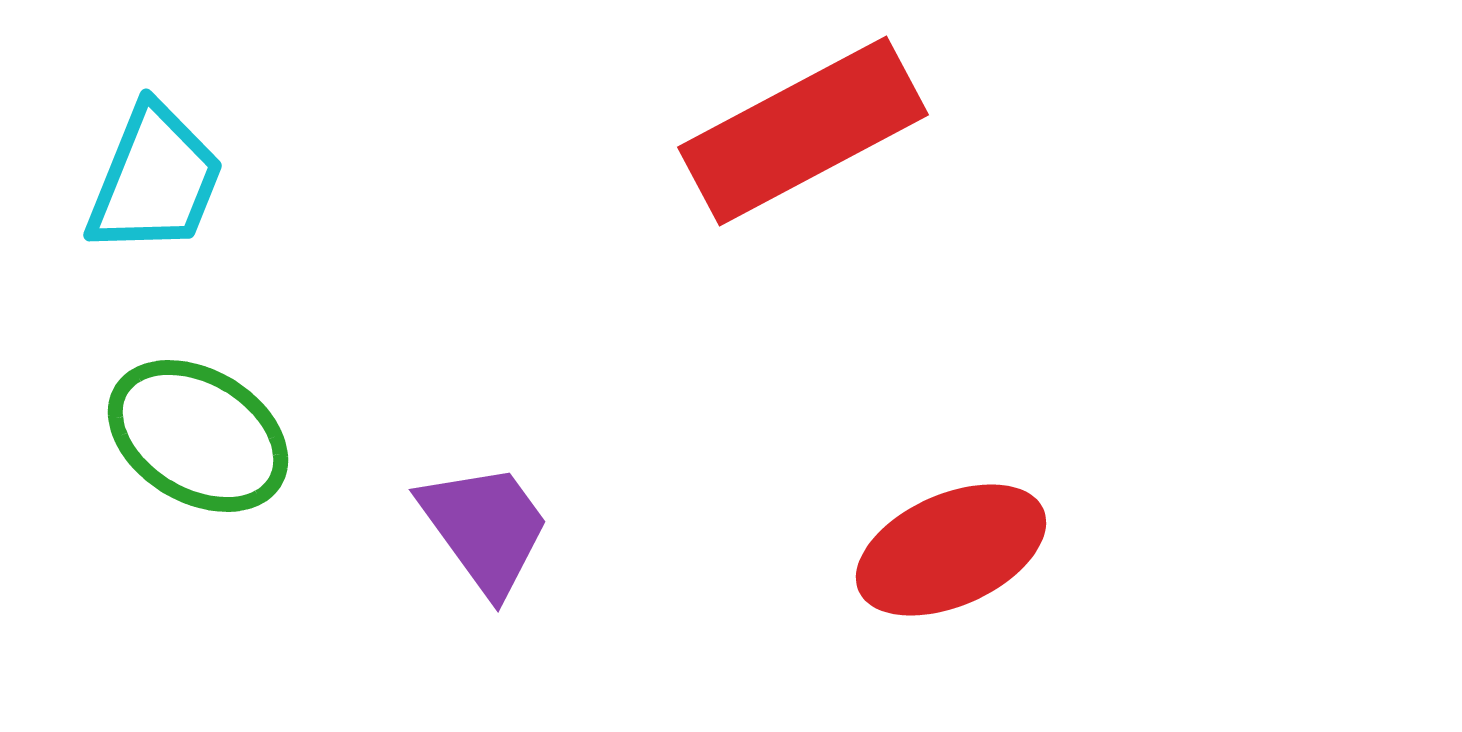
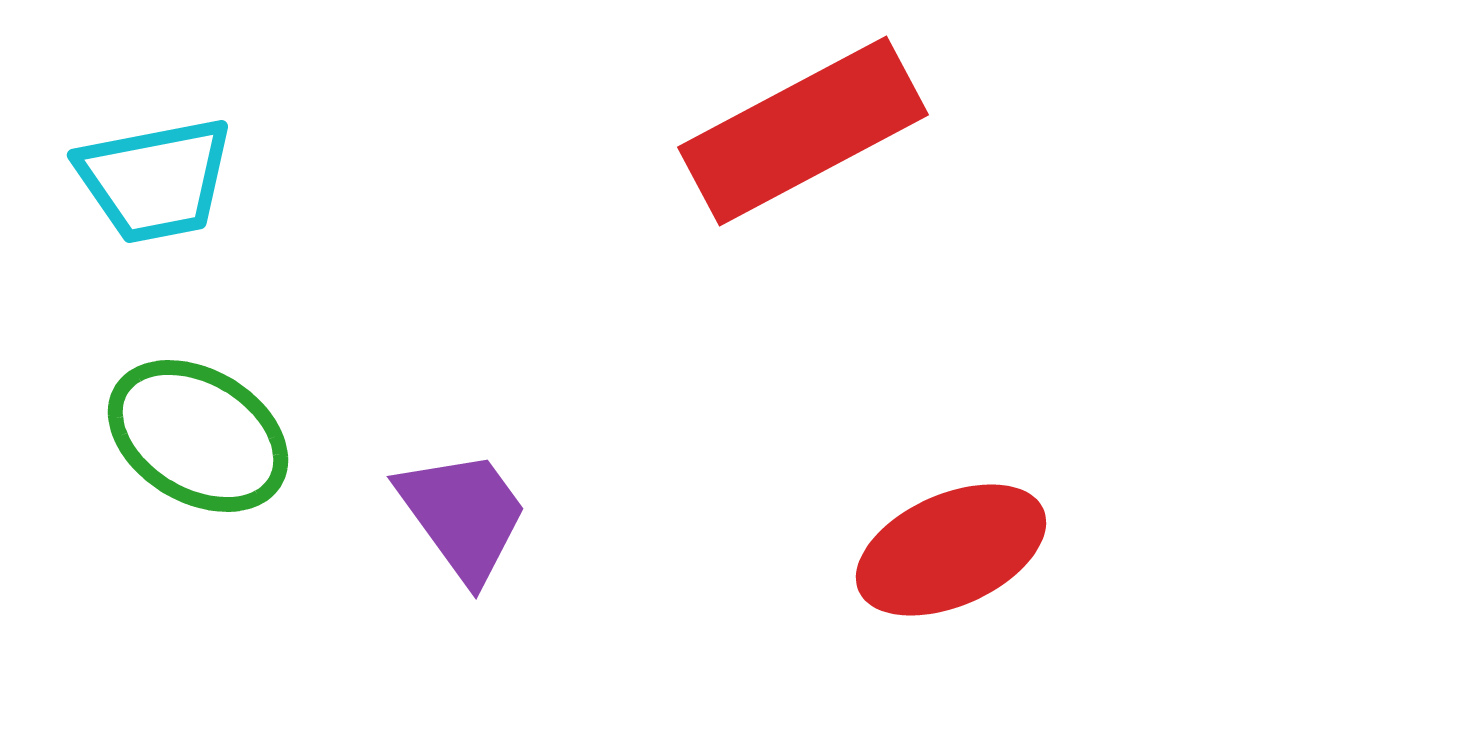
cyan trapezoid: rotated 57 degrees clockwise
purple trapezoid: moved 22 px left, 13 px up
